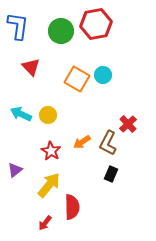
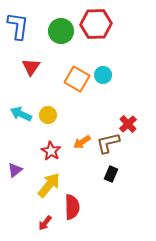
red hexagon: rotated 8 degrees clockwise
red triangle: rotated 18 degrees clockwise
brown L-shape: rotated 50 degrees clockwise
